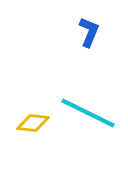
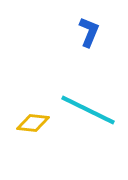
cyan line: moved 3 px up
